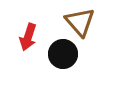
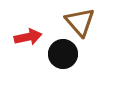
red arrow: rotated 120 degrees counterclockwise
